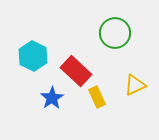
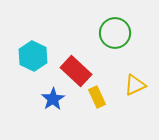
blue star: moved 1 px right, 1 px down
